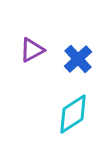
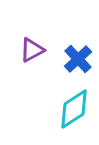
cyan diamond: moved 1 px right, 5 px up
